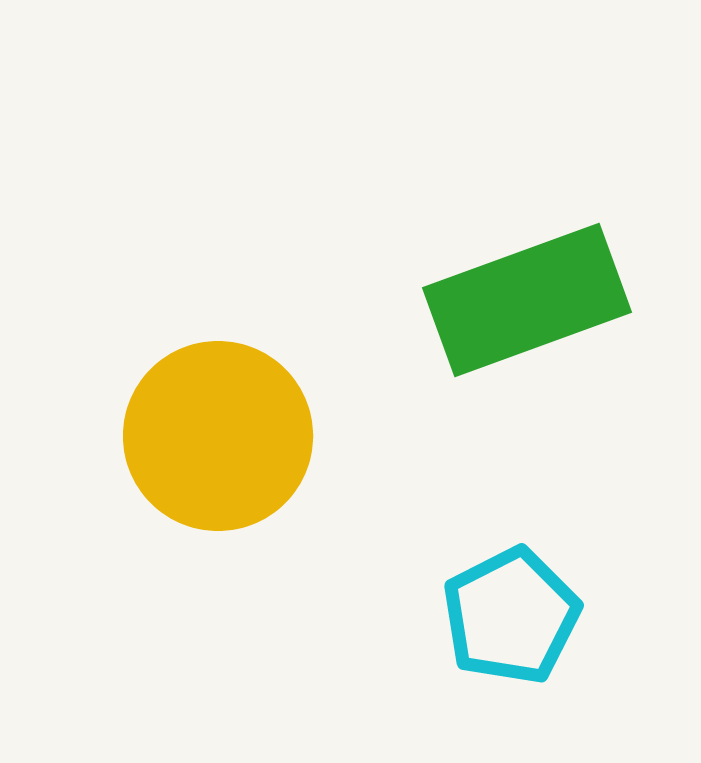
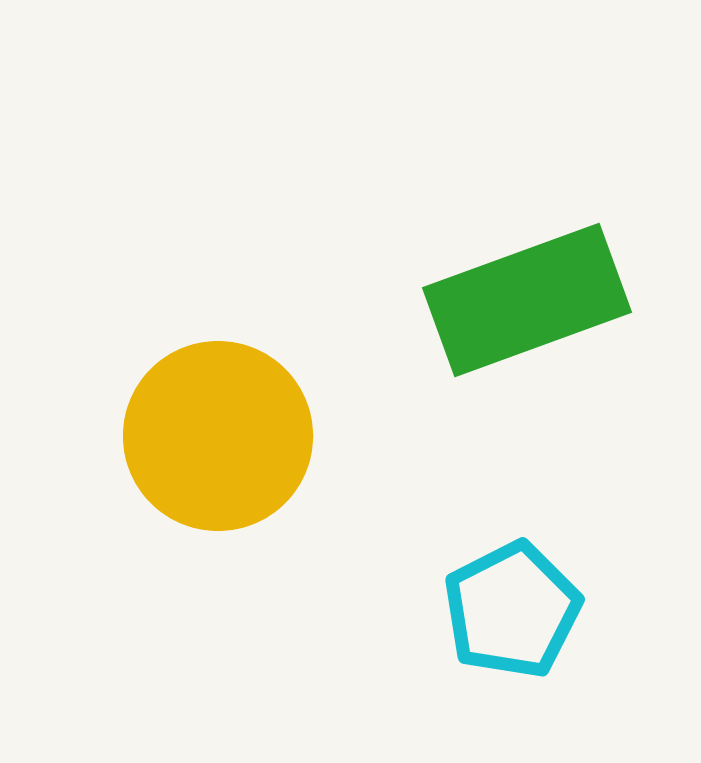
cyan pentagon: moved 1 px right, 6 px up
